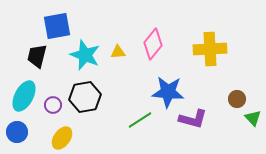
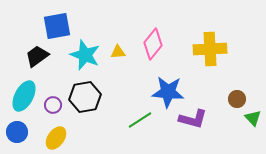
black trapezoid: rotated 40 degrees clockwise
yellow ellipse: moved 6 px left
